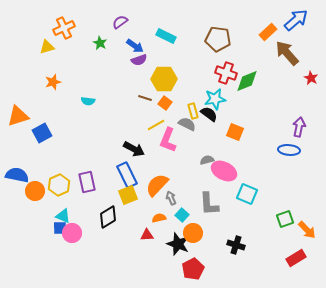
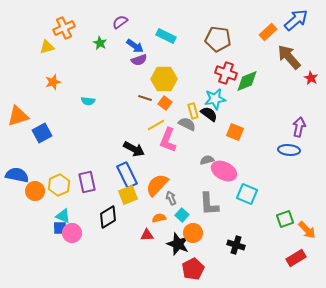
brown arrow at (287, 53): moved 2 px right, 4 px down
